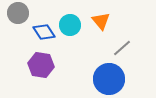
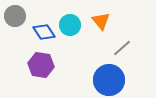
gray circle: moved 3 px left, 3 px down
blue circle: moved 1 px down
